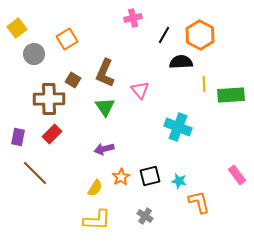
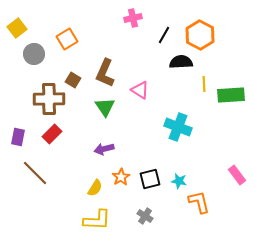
pink triangle: rotated 18 degrees counterclockwise
black square: moved 3 px down
